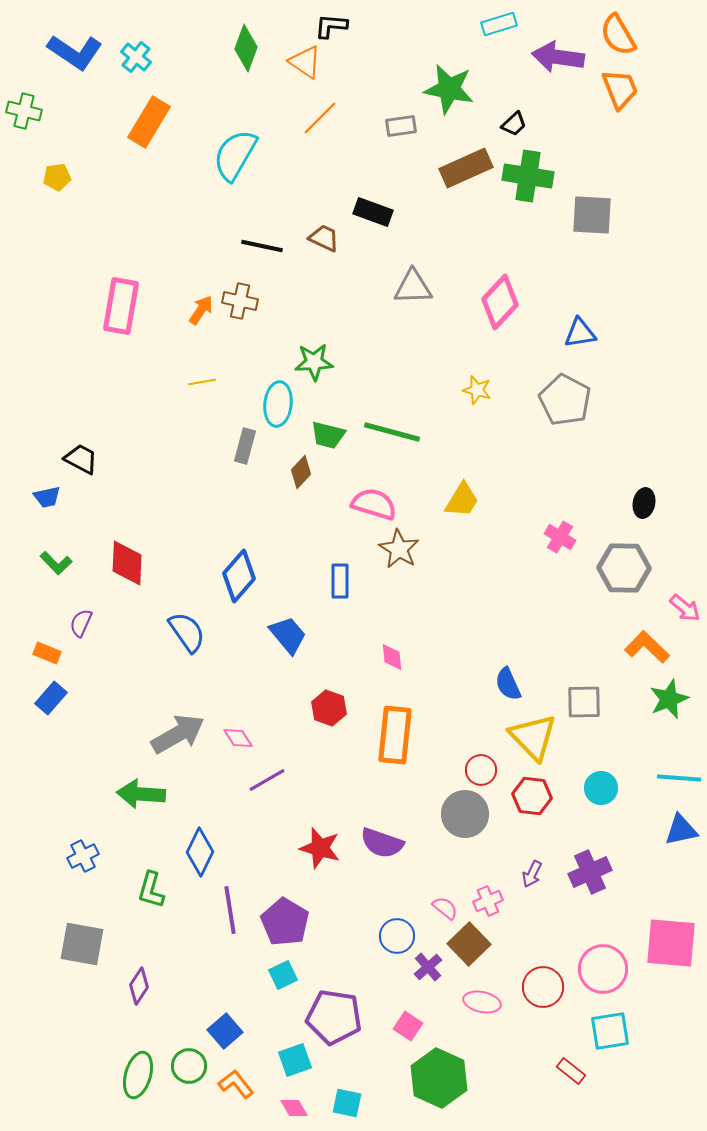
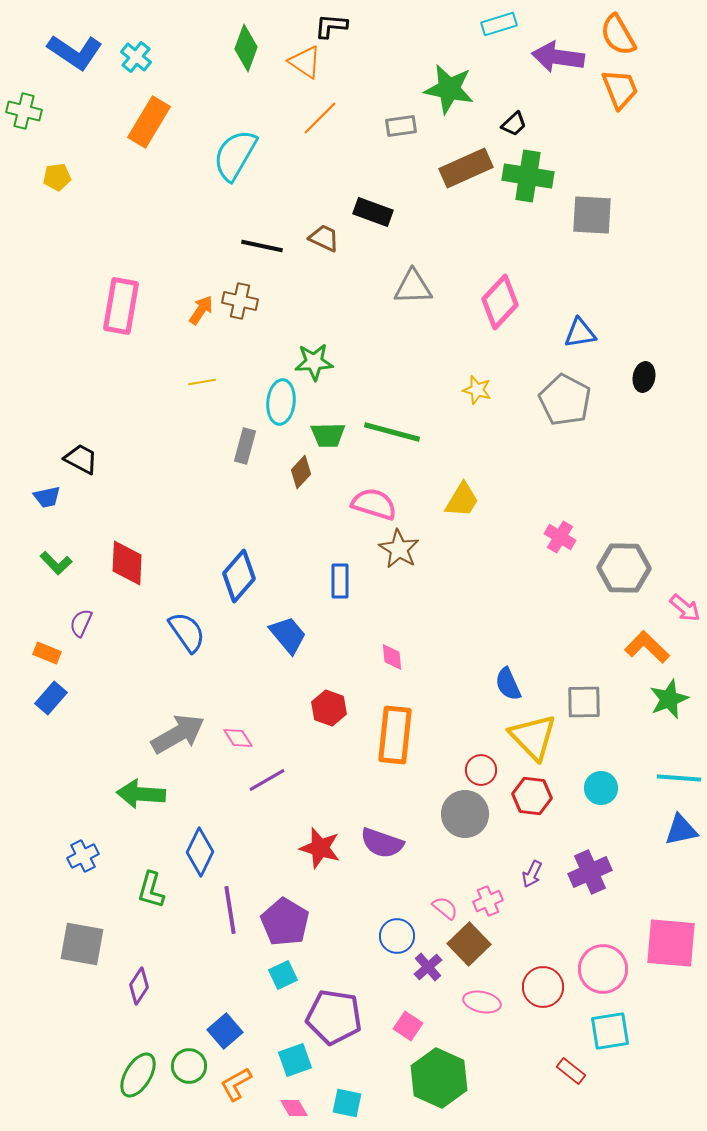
cyan ellipse at (278, 404): moved 3 px right, 2 px up
green trapezoid at (328, 435): rotated 15 degrees counterclockwise
black ellipse at (644, 503): moved 126 px up
green ellipse at (138, 1075): rotated 15 degrees clockwise
orange L-shape at (236, 1084): rotated 81 degrees counterclockwise
